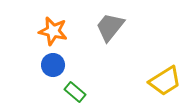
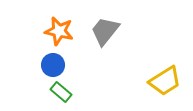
gray trapezoid: moved 5 px left, 4 px down
orange star: moved 6 px right
green rectangle: moved 14 px left
